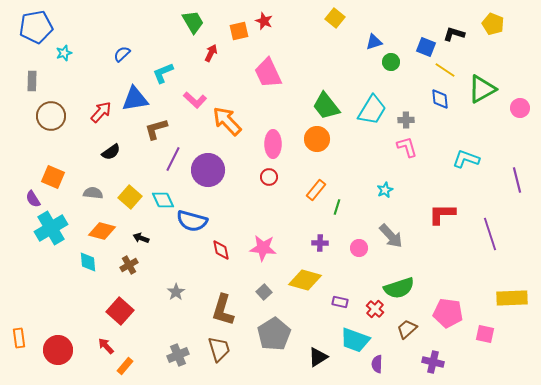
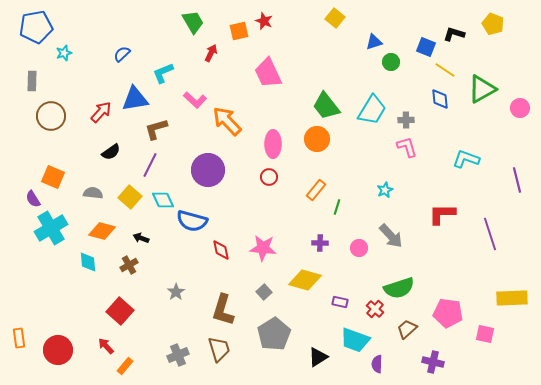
purple line at (173, 159): moved 23 px left, 6 px down
